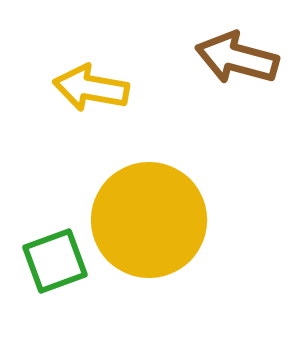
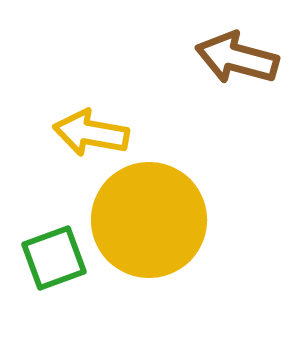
yellow arrow: moved 45 px down
green square: moved 1 px left, 3 px up
